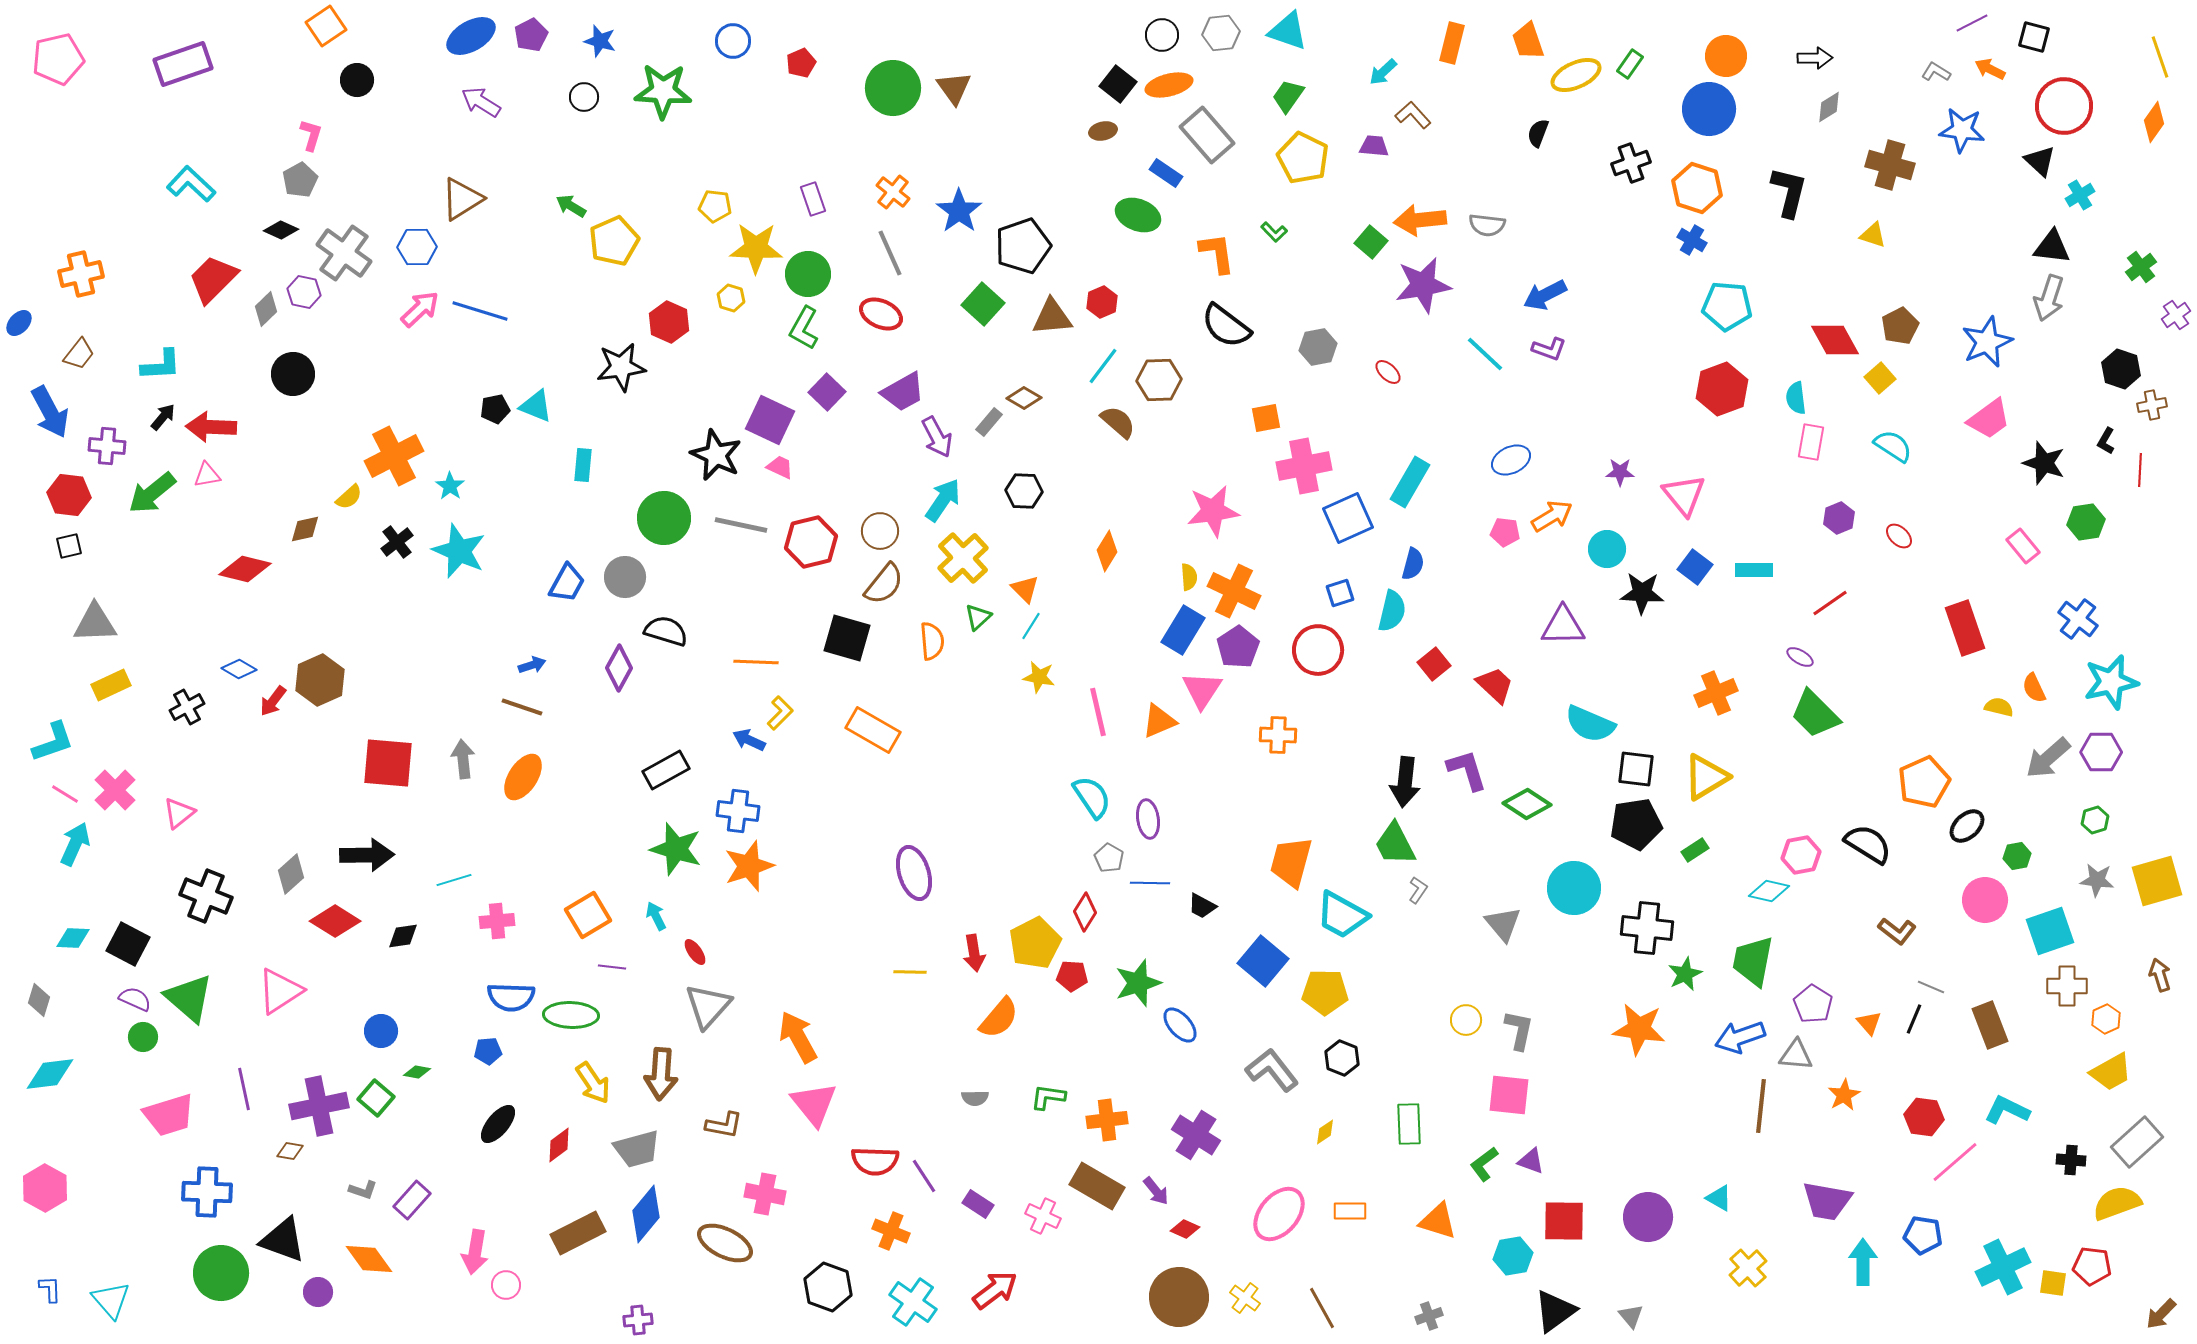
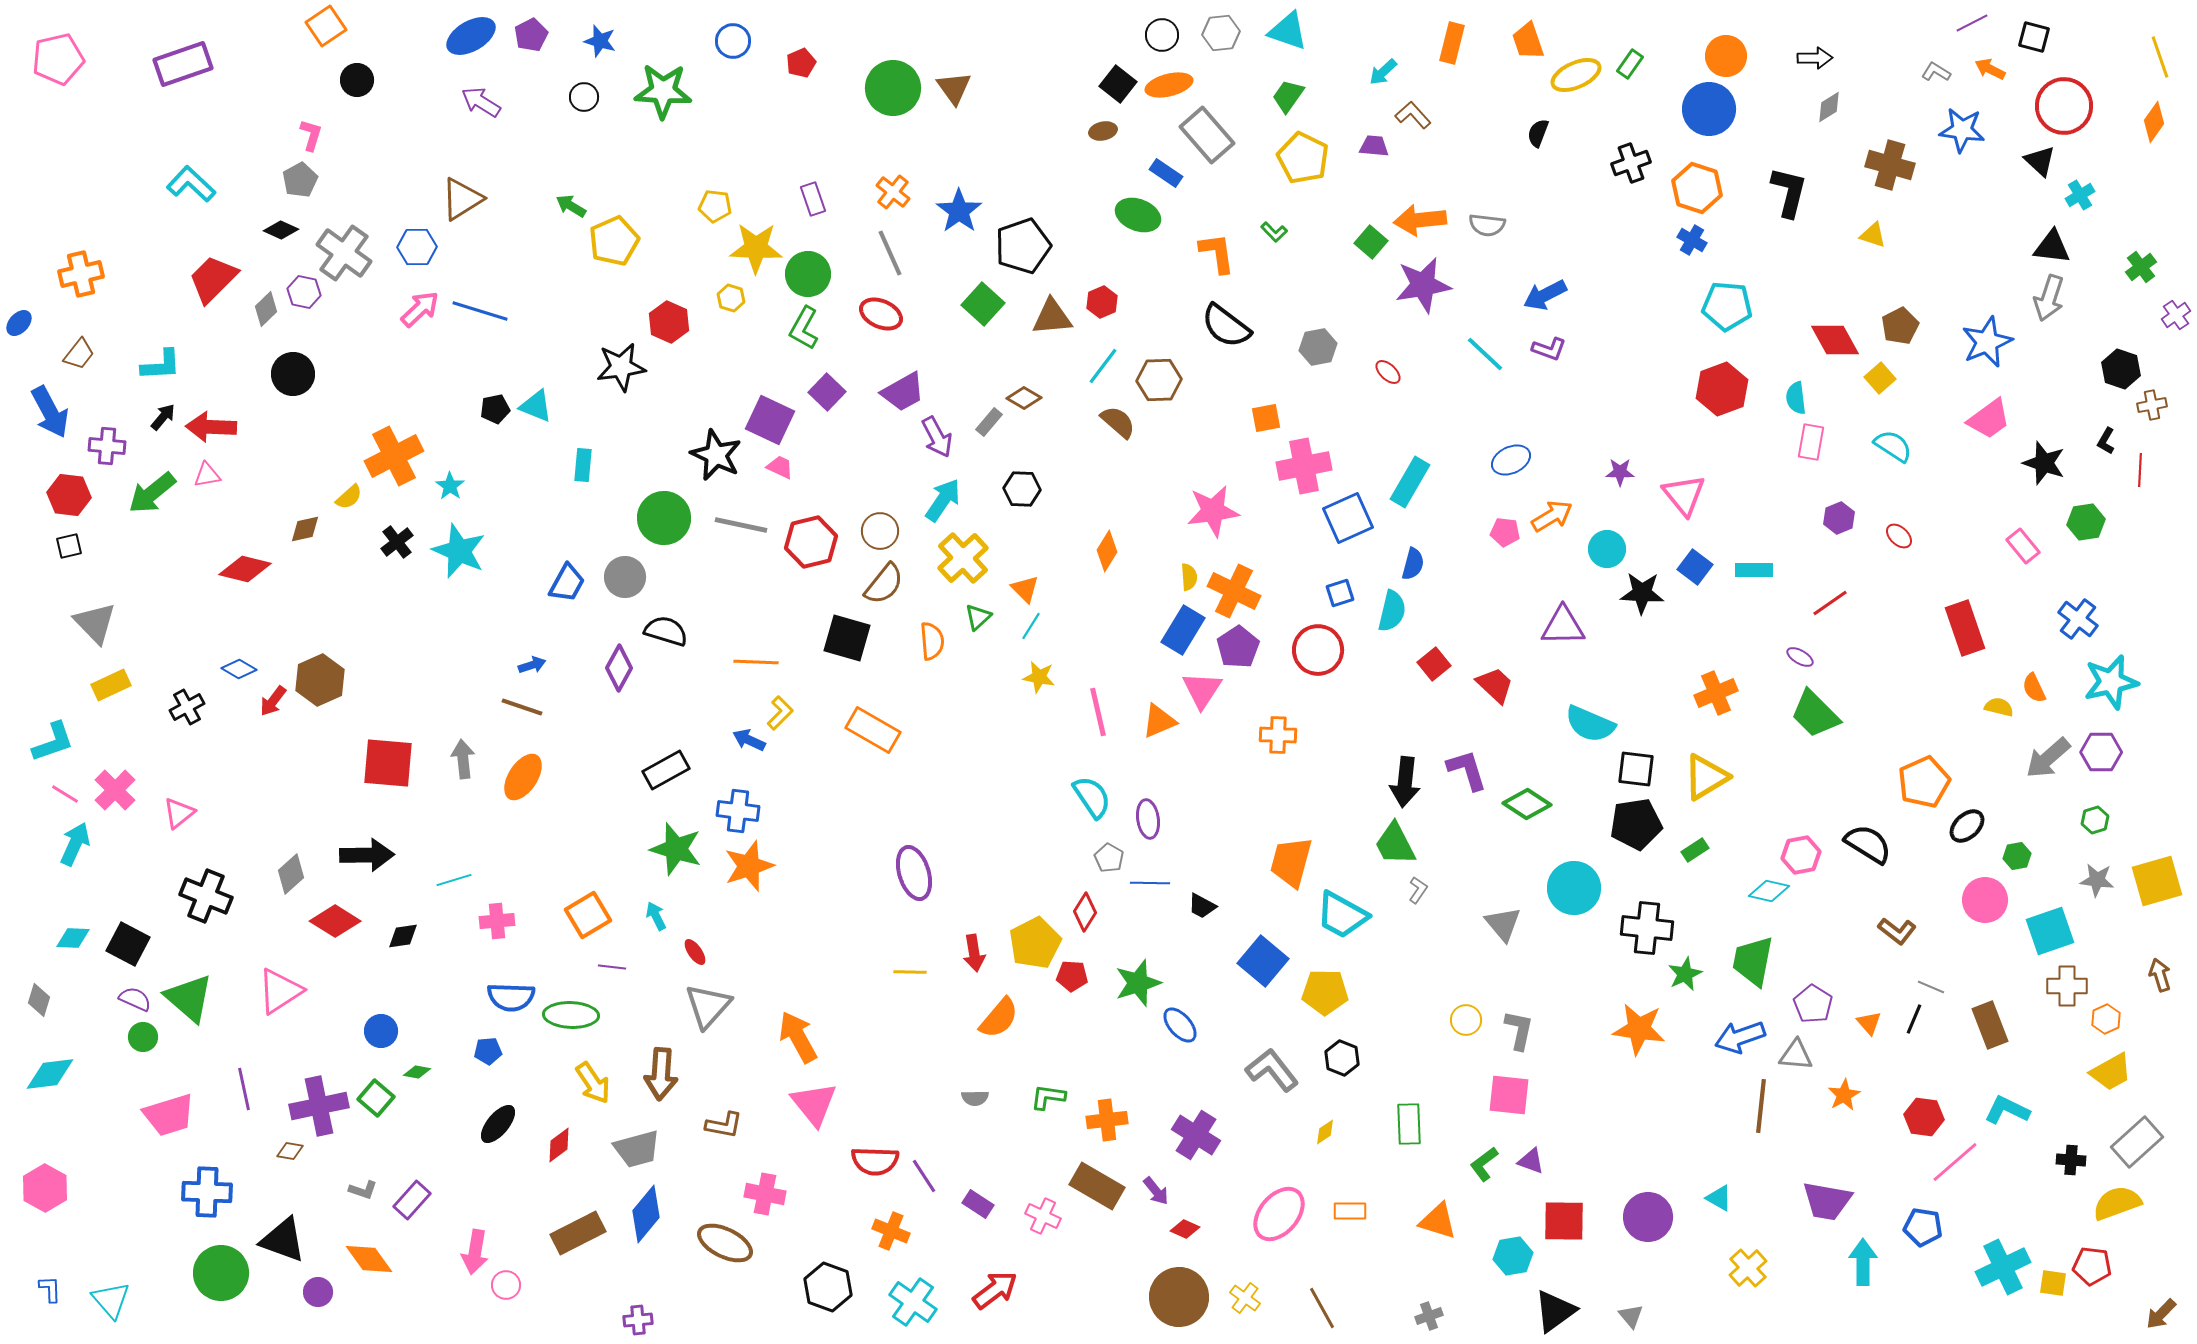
black hexagon at (1024, 491): moved 2 px left, 2 px up
gray triangle at (95, 623): rotated 48 degrees clockwise
blue pentagon at (1923, 1235): moved 8 px up
